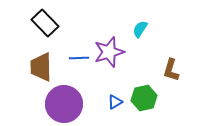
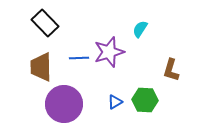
green hexagon: moved 1 px right, 2 px down; rotated 15 degrees clockwise
